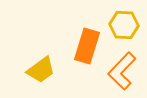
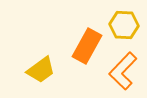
orange rectangle: rotated 12 degrees clockwise
orange L-shape: moved 1 px right
